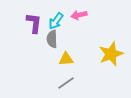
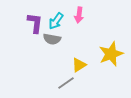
pink arrow: rotated 70 degrees counterclockwise
purple L-shape: moved 1 px right
gray semicircle: rotated 78 degrees counterclockwise
yellow triangle: moved 13 px right, 6 px down; rotated 28 degrees counterclockwise
